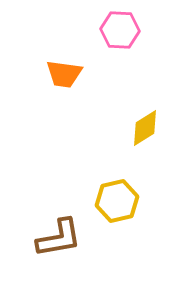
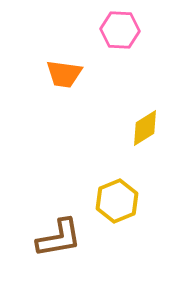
yellow hexagon: rotated 9 degrees counterclockwise
